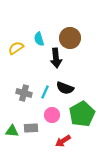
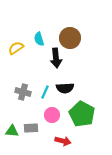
black semicircle: rotated 24 degrees counterclockwise
gray cross: moved 1 px left, 1 px up
green pentagon: rotated 15 degrees counterclockwise
red arrow: rotated 133 degrees counterclockwise
